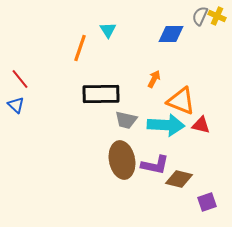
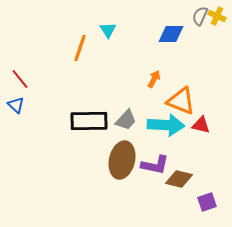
black rectangle: moved 12 px left, 27 px down
gray trapezoid: rotated 60 degrees counterclockwise
brown ellipse: rotated 24 degrees clockwise
